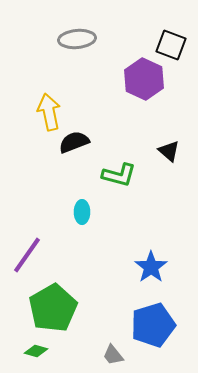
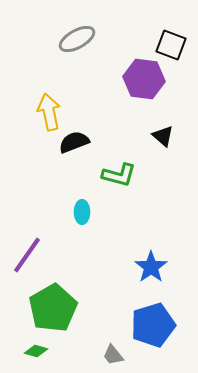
gray ellipse: rotated 24 degrees counterclockwise
purple hexagon: rotated 18 degrees counterclockwise
black triangle: moved 6 px left, 15 px up
